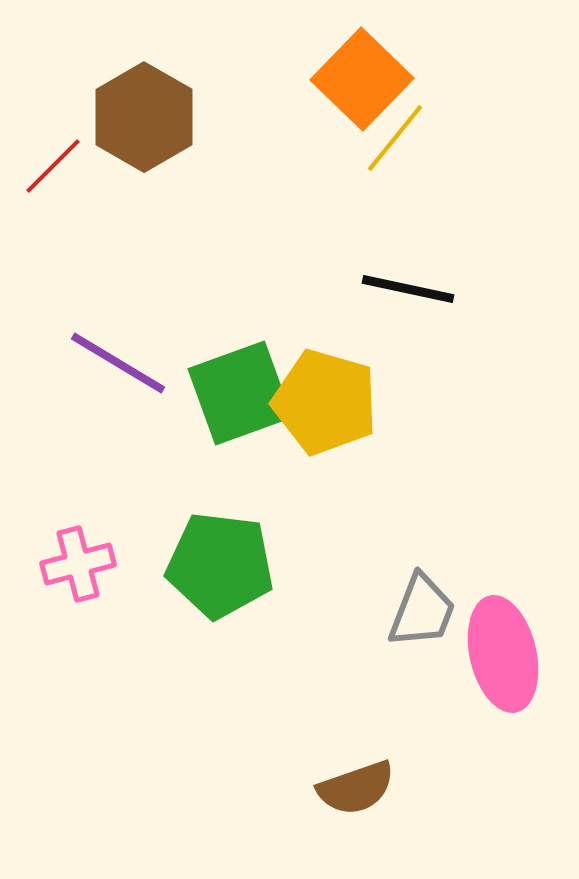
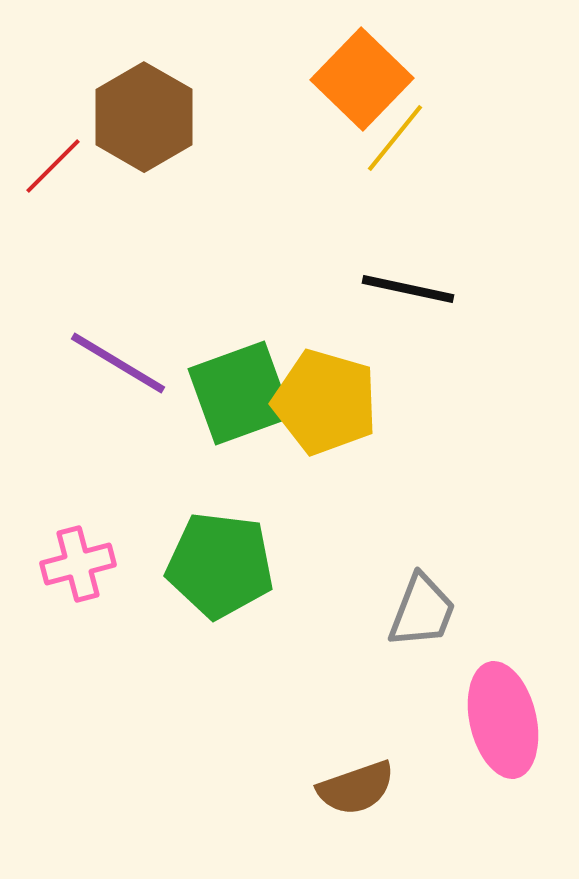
pink ellipse: moved 66 px down
